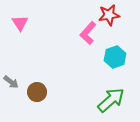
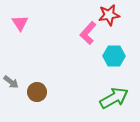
cyan hexagon: moved 1 px left, 1 px up; rotated 20 degrees clockwise
green arrow: moved 3 px right, 2 px up; rotated 12 degrees clockwise
